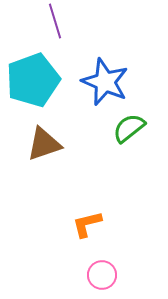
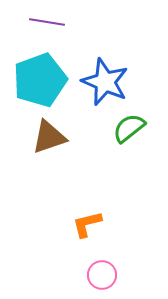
purple line: moved 8 px left, 1 px down; rotated 64 degrees counterclockwise
cyan pentagon: moved 7 px right
brown triangle: moved 5 px right, 7 px up
